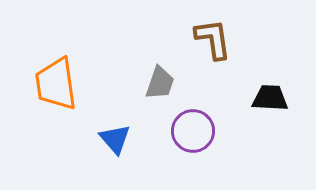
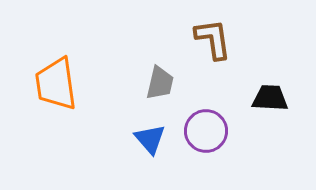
gray trapezoid: rotated 6 degrees counterclockwise
purple circle: moved 13 px right
blue triangle: moved 35 px right
